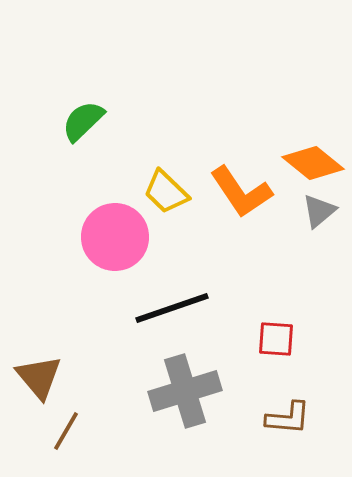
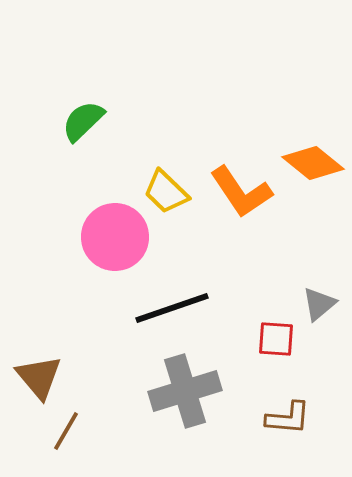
gray triangle: moved 93 px down
